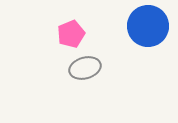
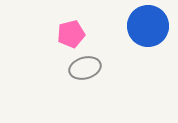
pink pentagon: rotated 8 degrees clockwise
